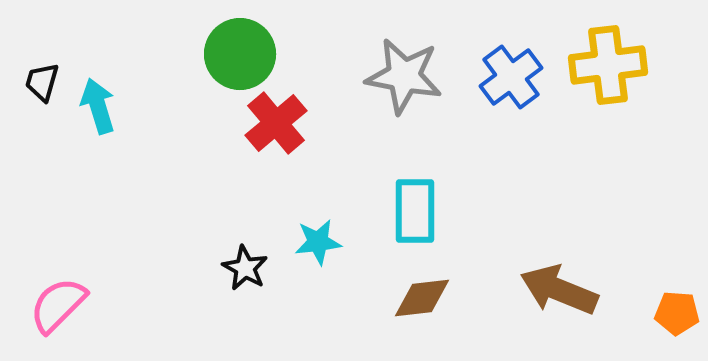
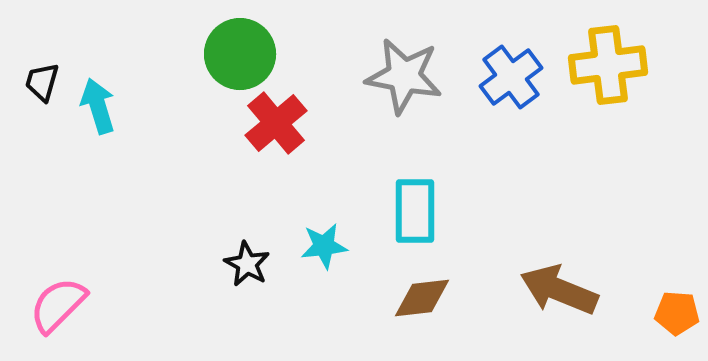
cyan star: moved 6 px right, 4 px down
black star: moved 2 px right, 4 px up
